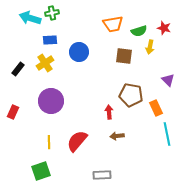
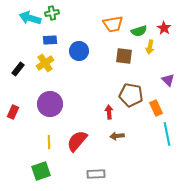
red star: rotated 16 degrees clockwise
blue circle: moved 1 px up
purple circle: moved 1 px left, 3 px down
gray rectangle: moved 6 px left, 1 px up
